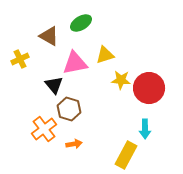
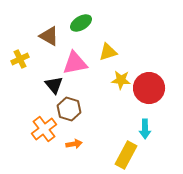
yellow triangle: moved 3 px right, 3 px up
